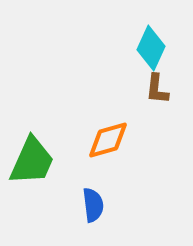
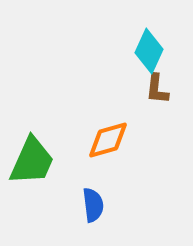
cyan diamond: moved 2 px left, 3 px down
